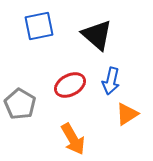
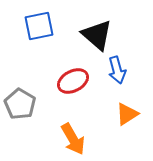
blue arrow: moved 6 px right, 11 px up; rotated 28 degrees counterclockwise
red ellipse: moved 3 px right, 4 px up
